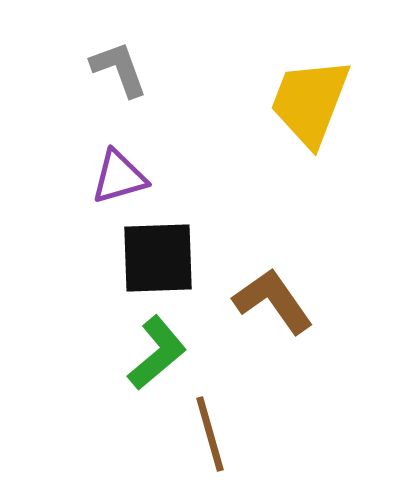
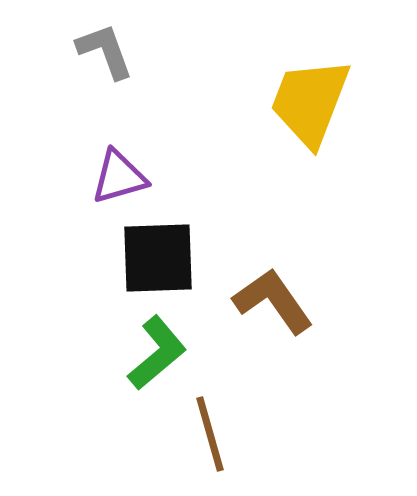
gray L-shape: moved 14 px left, 18 px up
